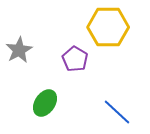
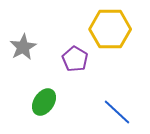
yellow hexagon: moved 2 px right, 2 px down
gray star: moved 4 px right, 3 px up
green ellipse: moved 1 px left, 1 px up
